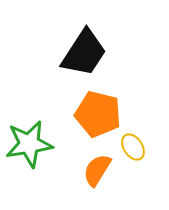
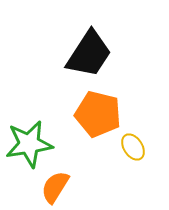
black trapezoid: moved 5 px right, 1 px down
orange semicircle: moved 42 px left, 17 px down
